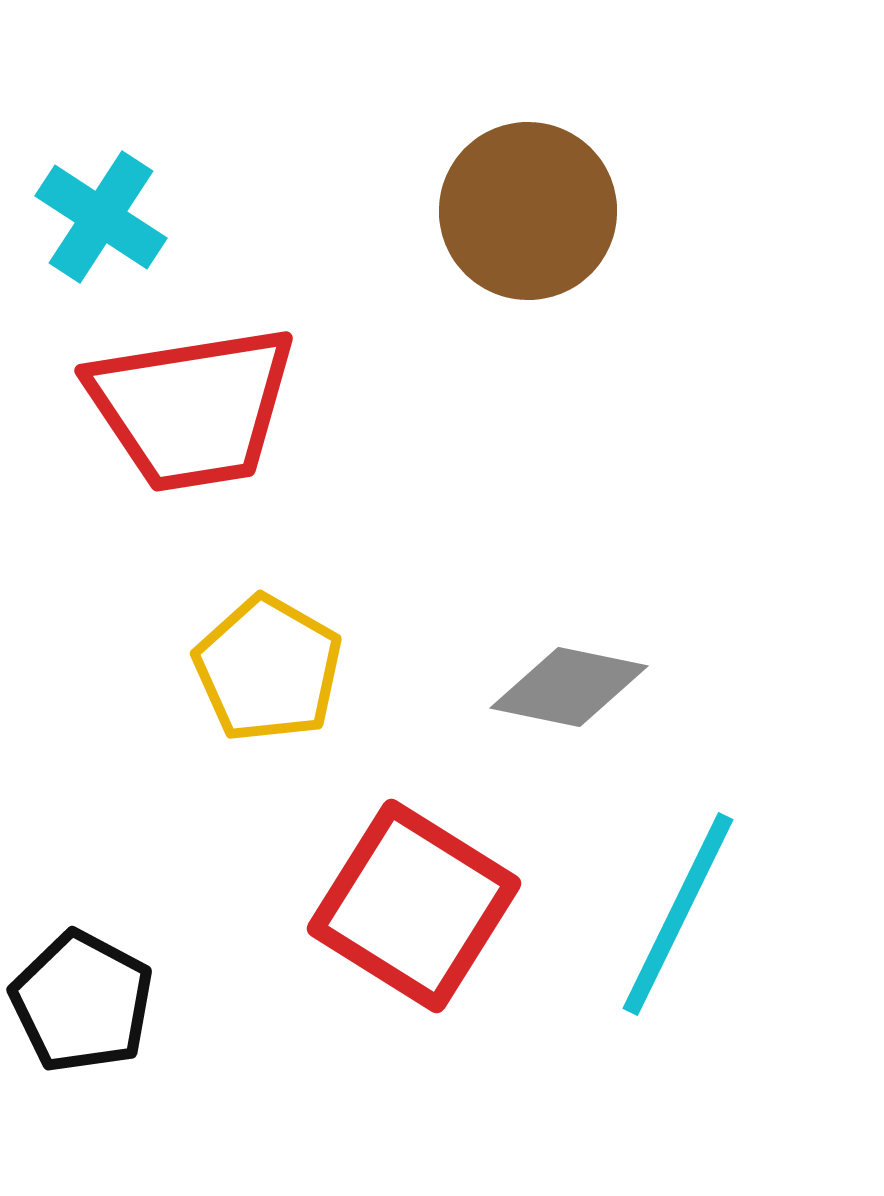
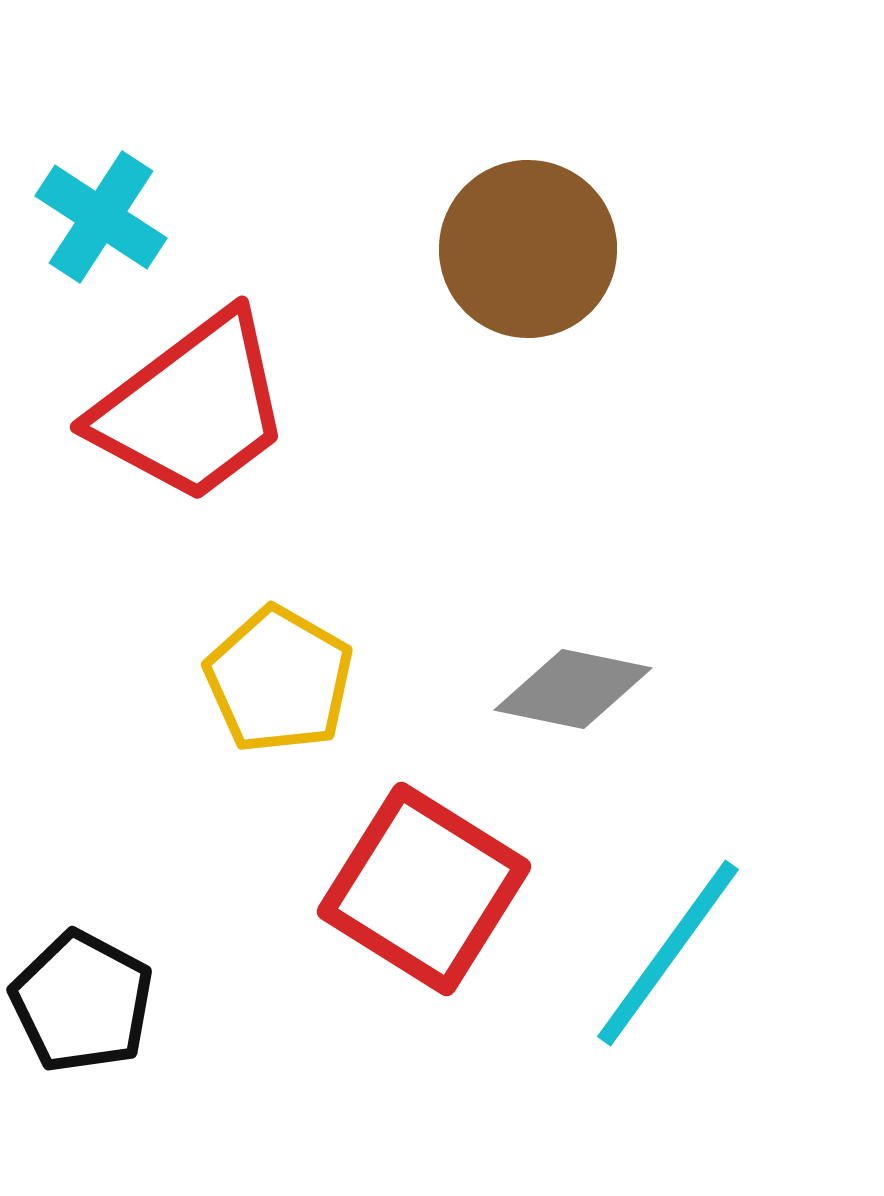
brown circle: moved 38 px down
red trapezoid: rotated 28 degrees counterclockwise
yellow pentagon: moved 11 px right, 11 px down
gray diamond: moved 4 px right, 2 px down
red square: moved 10 px right, 17 px up
cyan line: moved 10 px left, 39 px down; rotated 10 degrees clockwise
